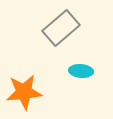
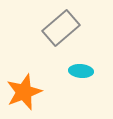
orange star: rotated 15 degrees counterclockwise
